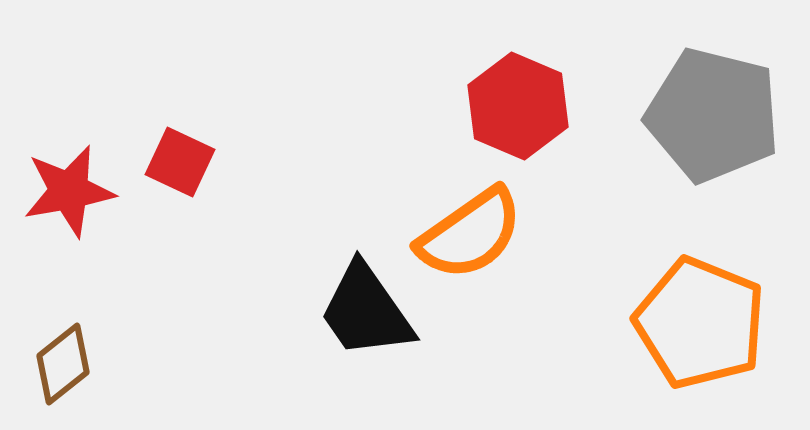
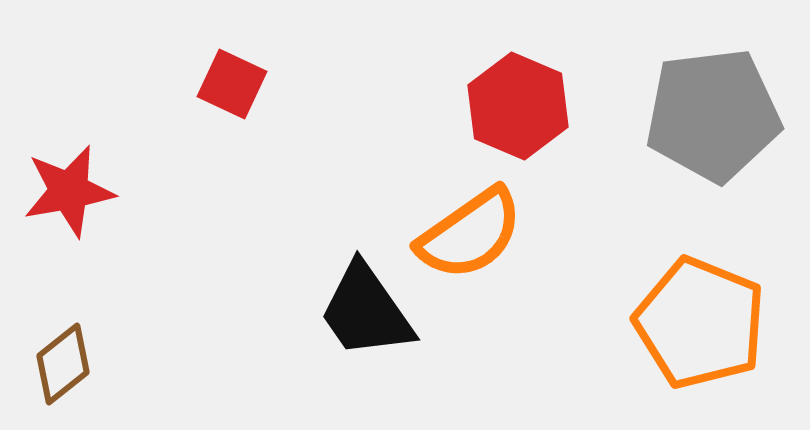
gray pentagon: rotated 21 degrees counterclockwise
red square: moved 52 px right, 78 px up
